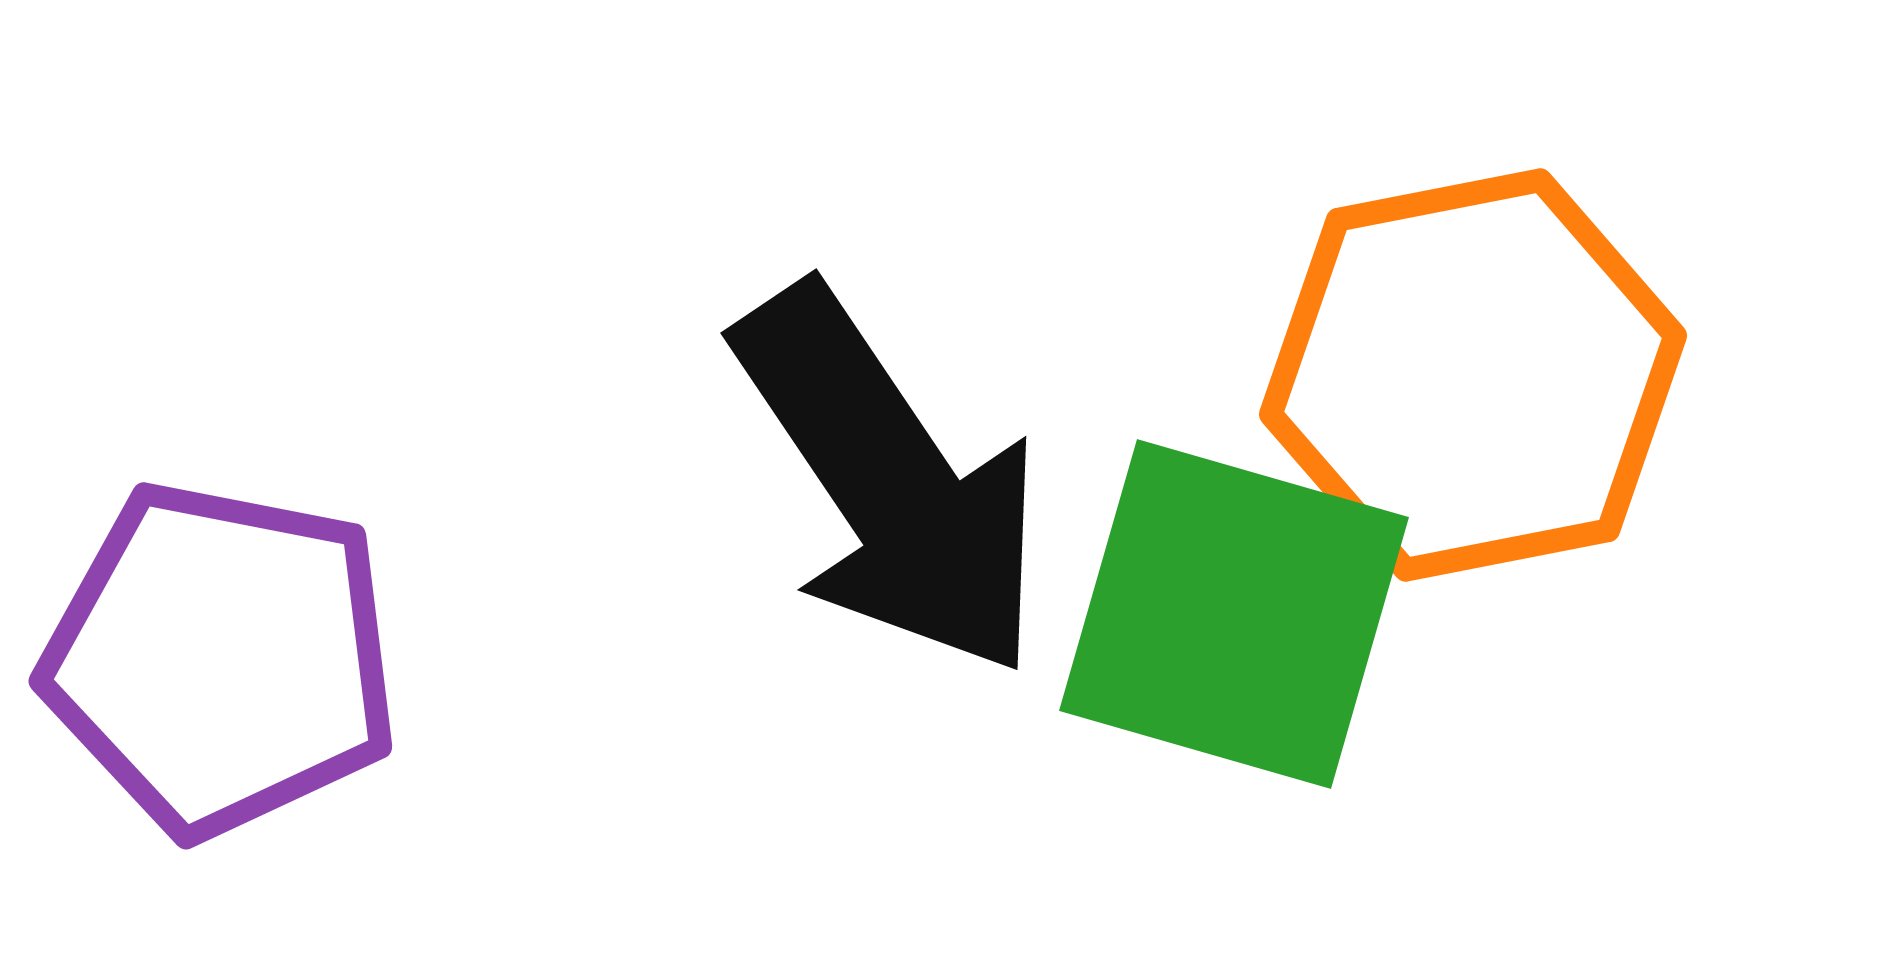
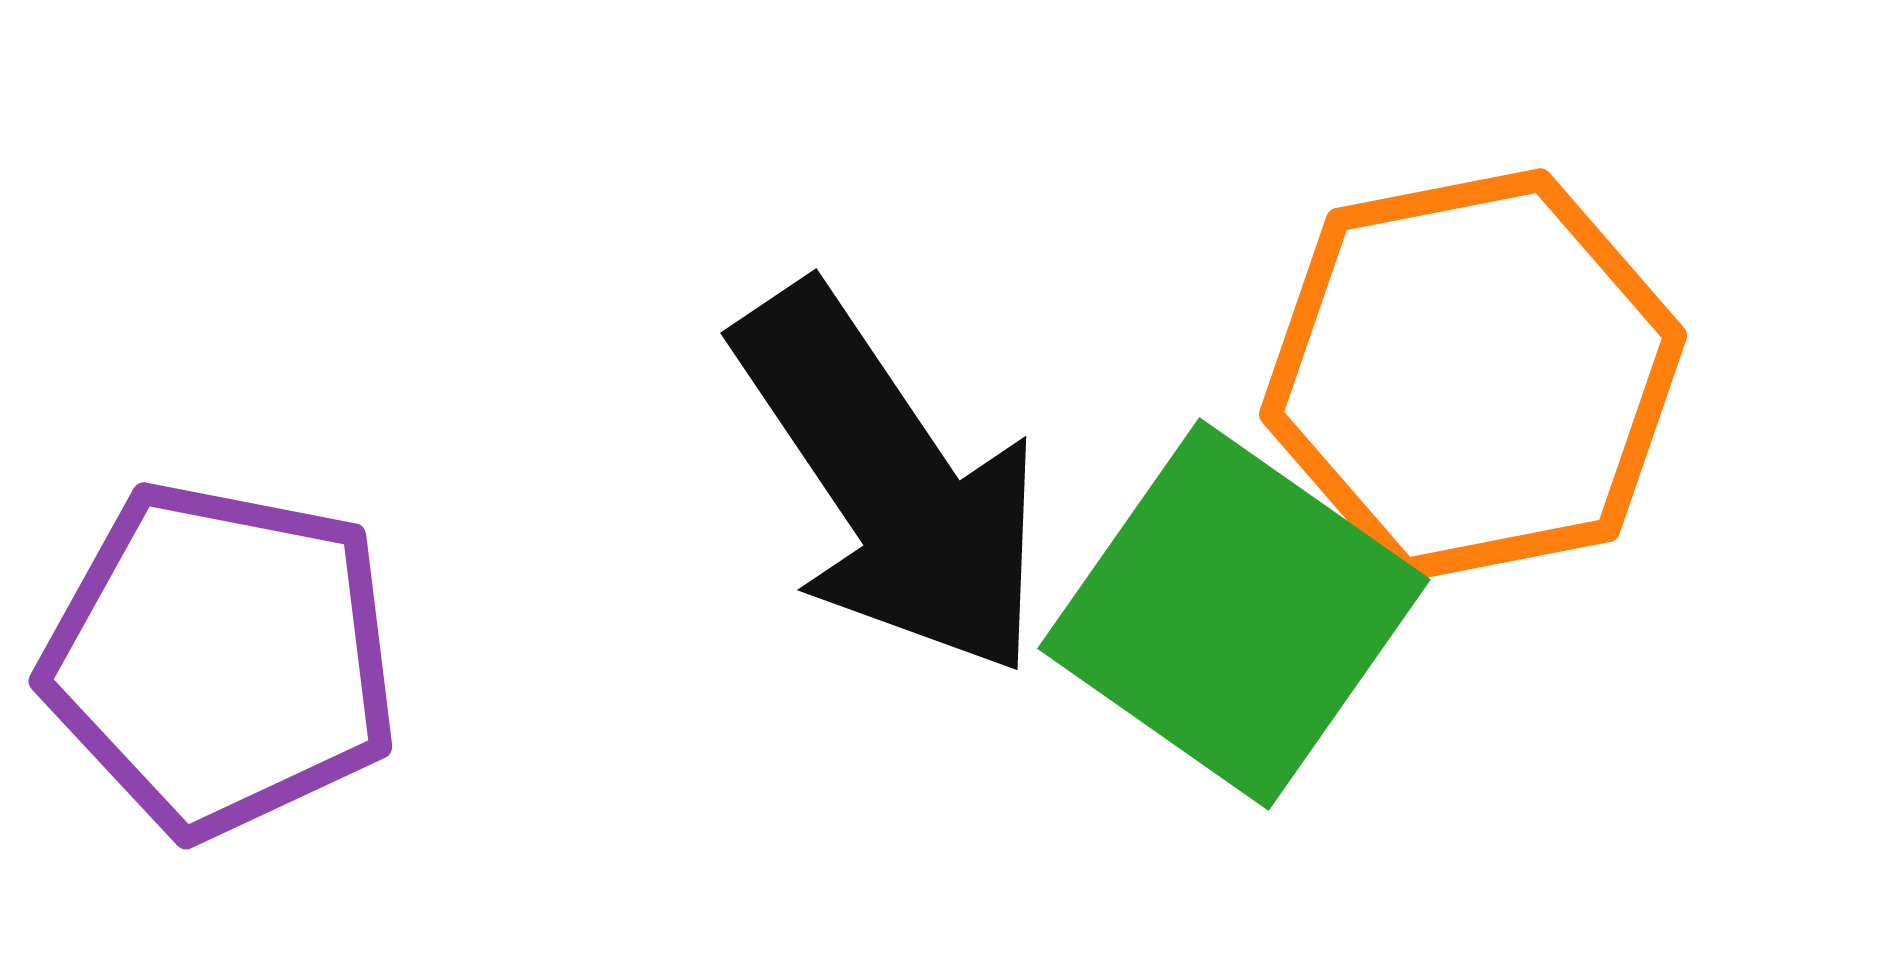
green square: rotated 19 degrees clockwise
